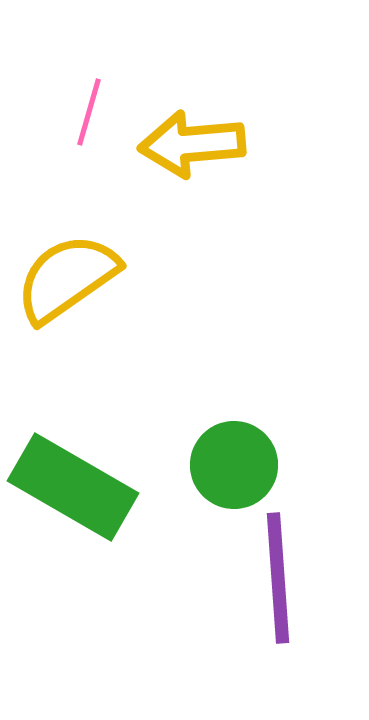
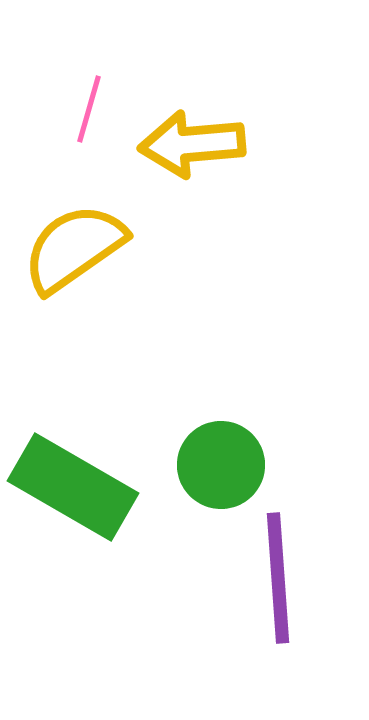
pink line: moved 3 px up
yellow semicircle: moved 7 px right, 30 px up
green circle: moved 13 px left
